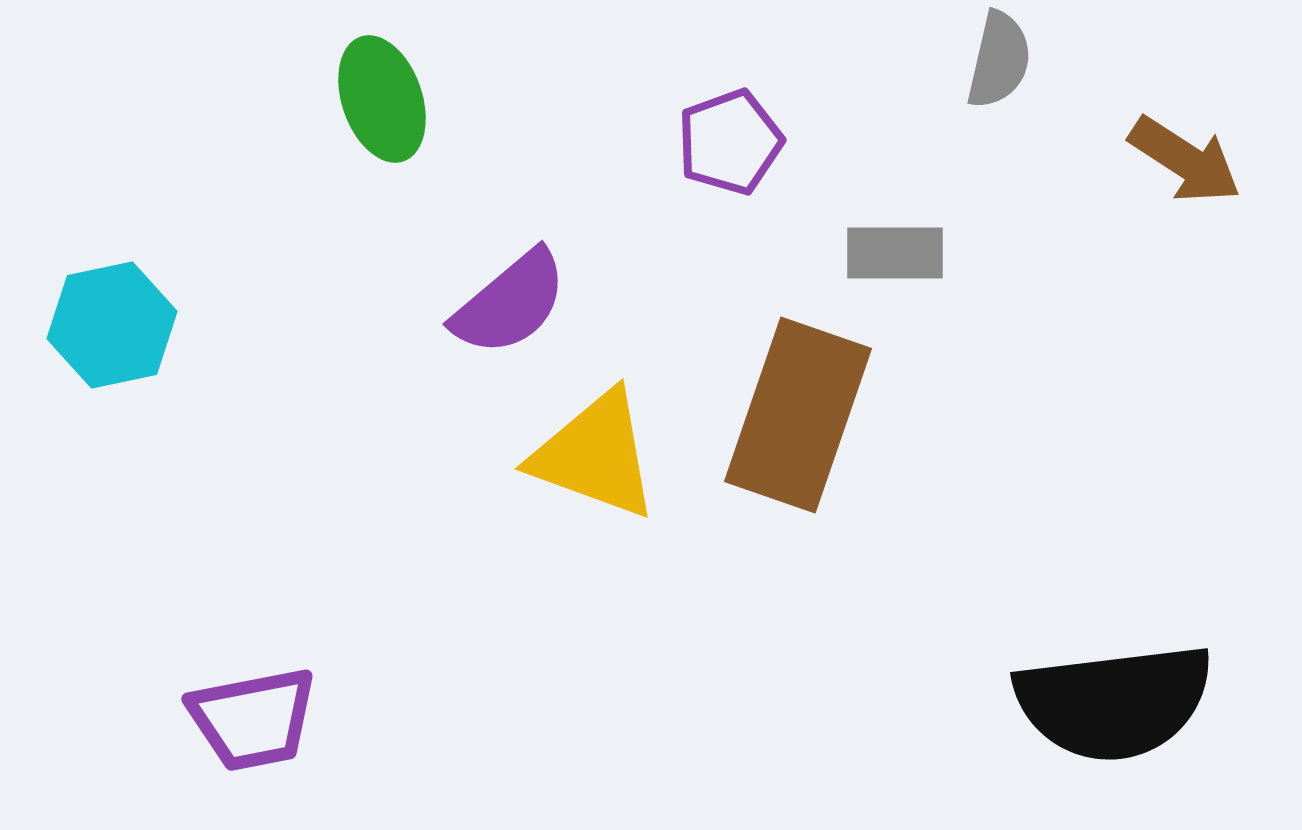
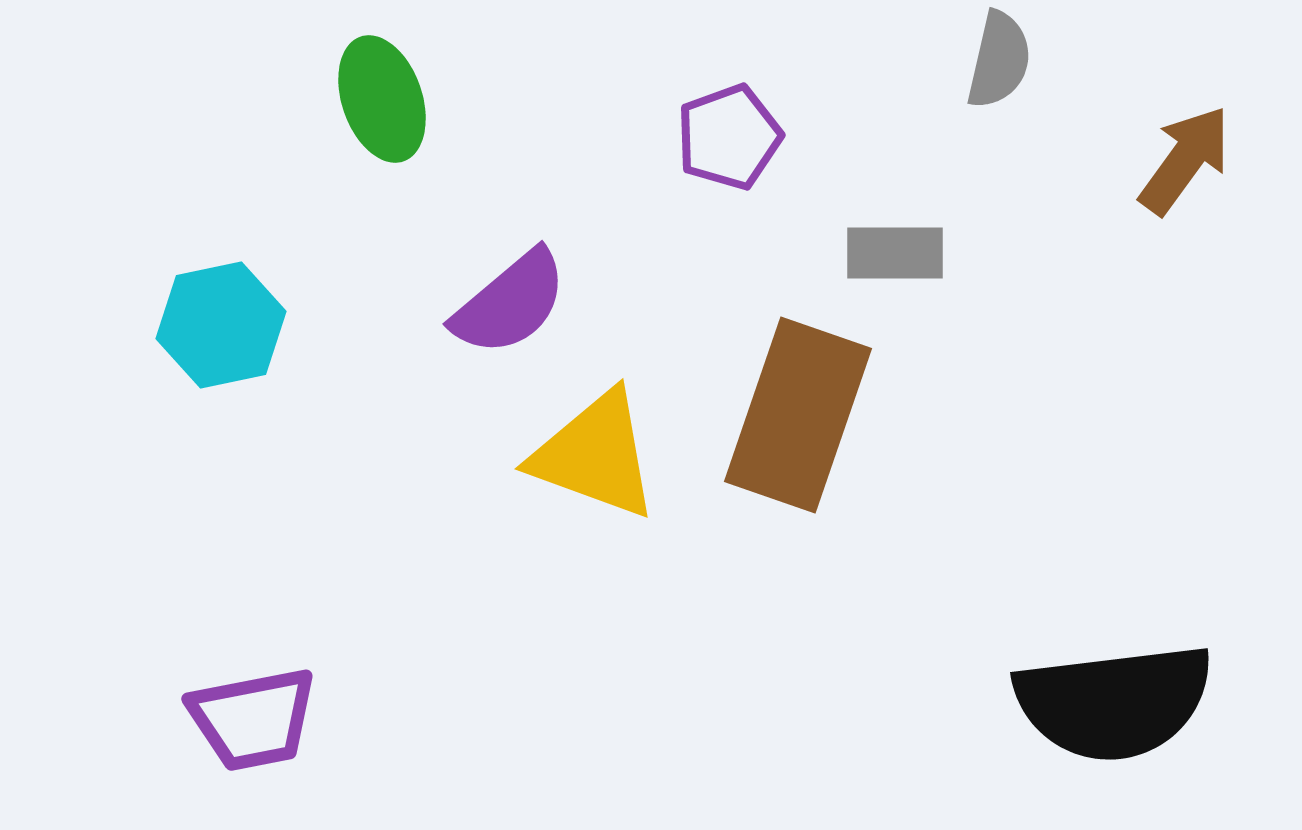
purple pentagon: moved 1 px left, 5 px up
brown arrow: rotated 87 degrees counterclockwise
cyan hexagon: moved 109 px right
